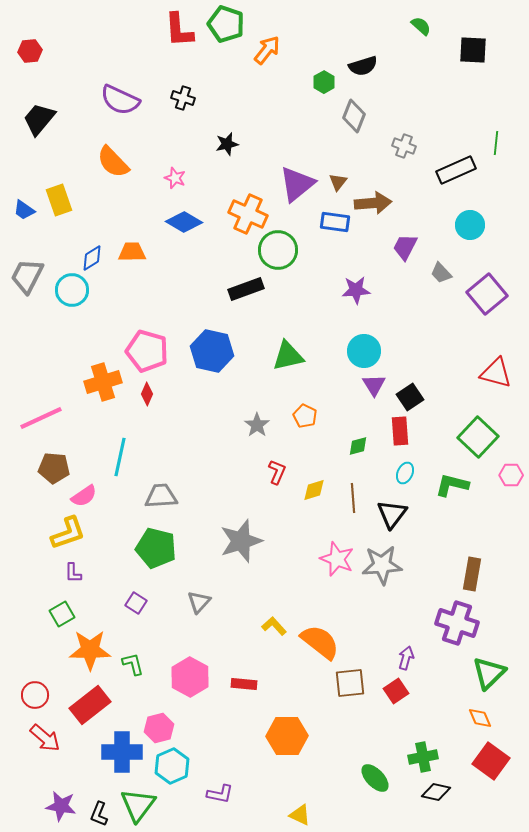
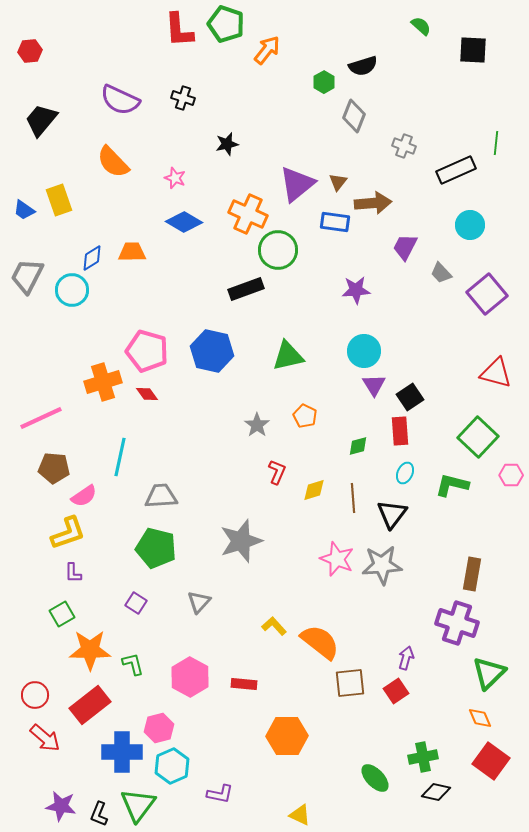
black trapezoid at (39, 119): moved 2 px right, 1 px down
red diamond at (147, 394): rotated 60 degrees counterclockwise
